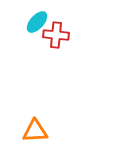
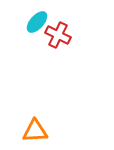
red cross: moved 2 px right; rotated 20 degrees clockwise
